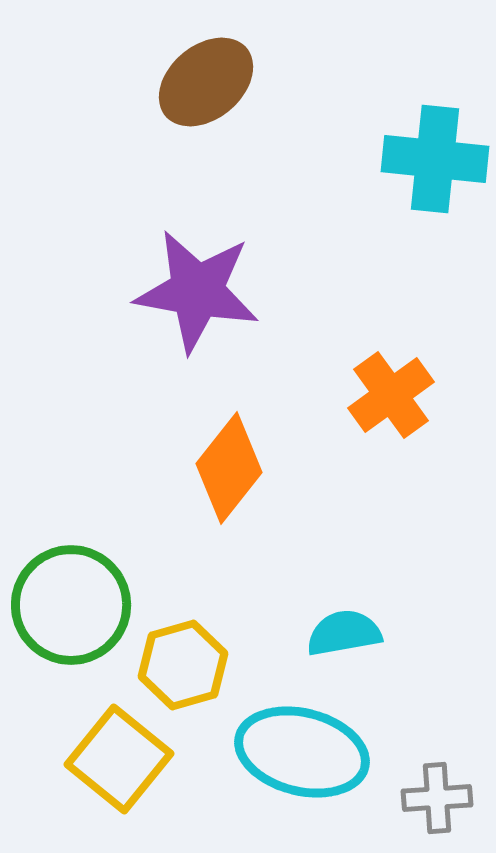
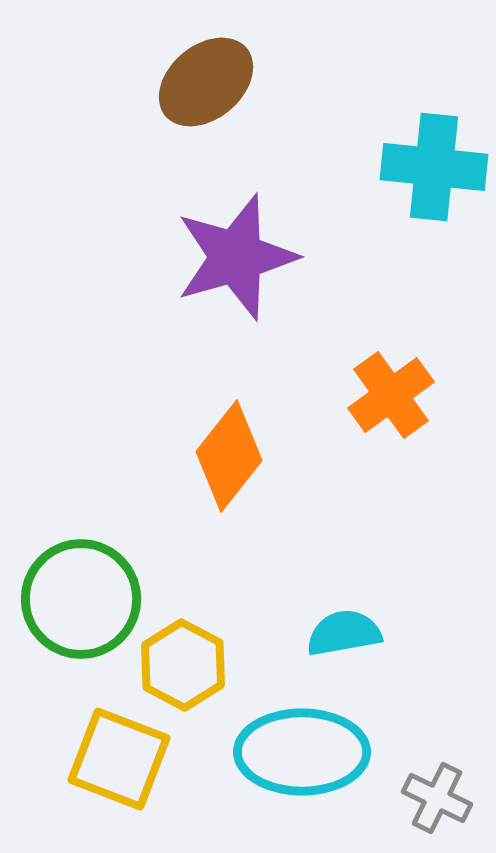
cyan cross: moved 1 px left, 8 px down
purple star: moved 39 px right, 34 px up; rotated 26 degrees counterclockwise
orange diamond: moved 12 px up
green circle: moved 10 px right, 6 px up
yellow hexagon: rotated 16 degrees counterclockwise
cyan ellipse: rotated 14 degrees counterclockwise
yellow square: rotated 18 degrees counterclockwise
gray cross: rotated 30 degrees clockwise
